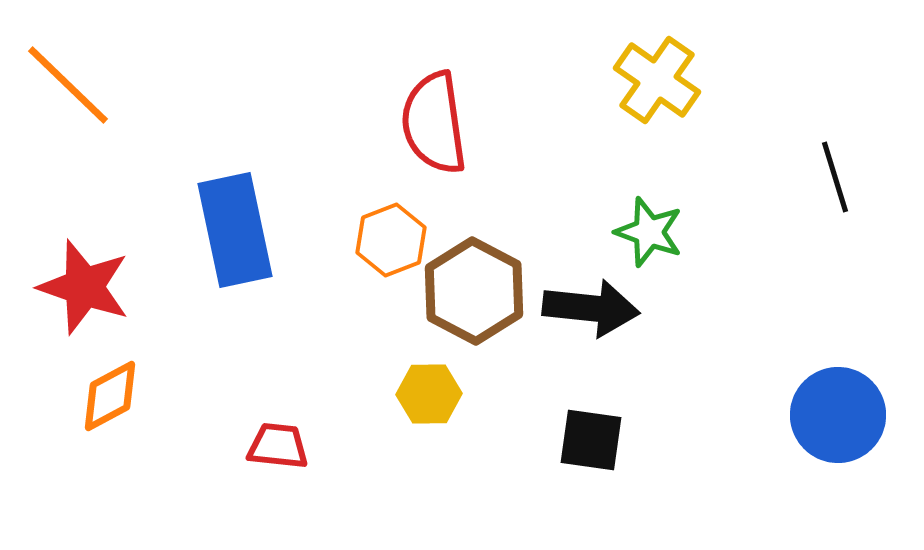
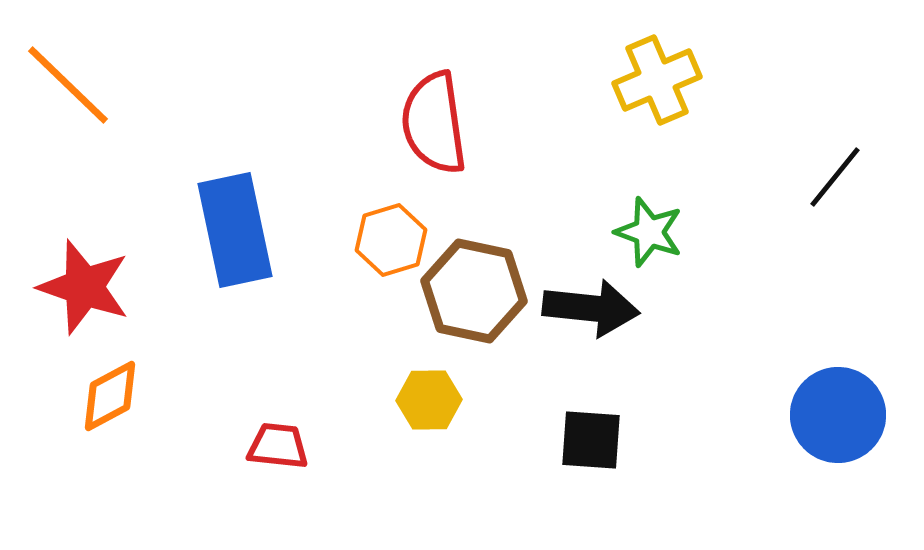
yellow cross: rotated 32 degrees clockwise
black line: rotated 56 degrees clockwise
orange hexagon: rotated 4 degrees clockwise
brown hexagon: rotated 16 degrees counterclockwise
yellow hexagon: moved 6 px down
black square: rotated 4 degrees counterclockwise
